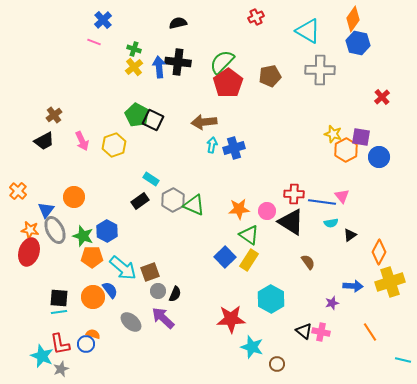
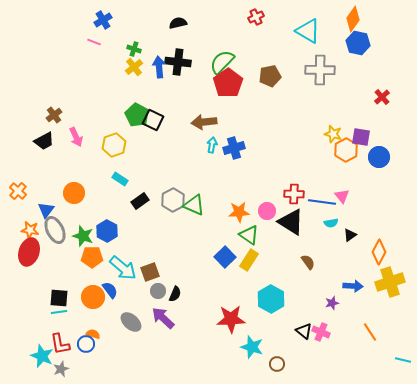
blue cross at (103, 20): rotated 12 degrees clockwise
pink arrow at (82, 141): moved 6 px left, 4 px up
cyan rectangle at (151, 179): moved 31 px left
orange circle at (74, 197): moved 4 px up
orange star at (239, 209): moved 3 px down
pink cross at (321, 332): rotated 12 degrees clockwise
